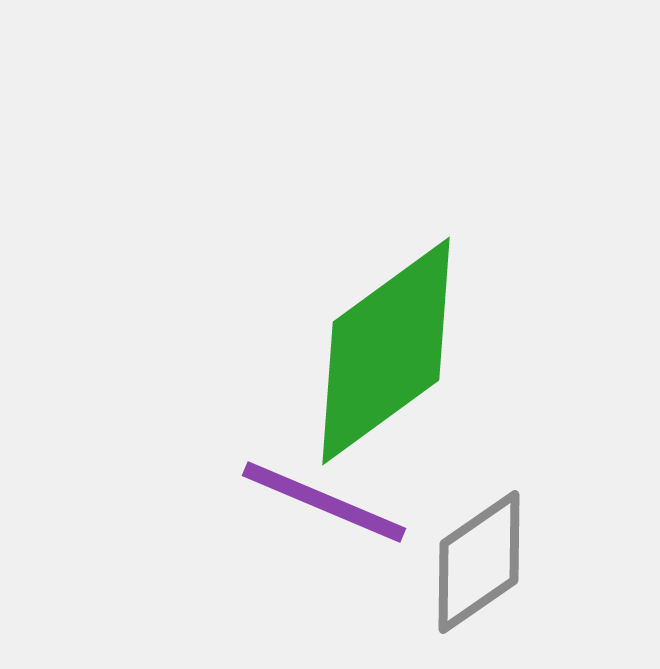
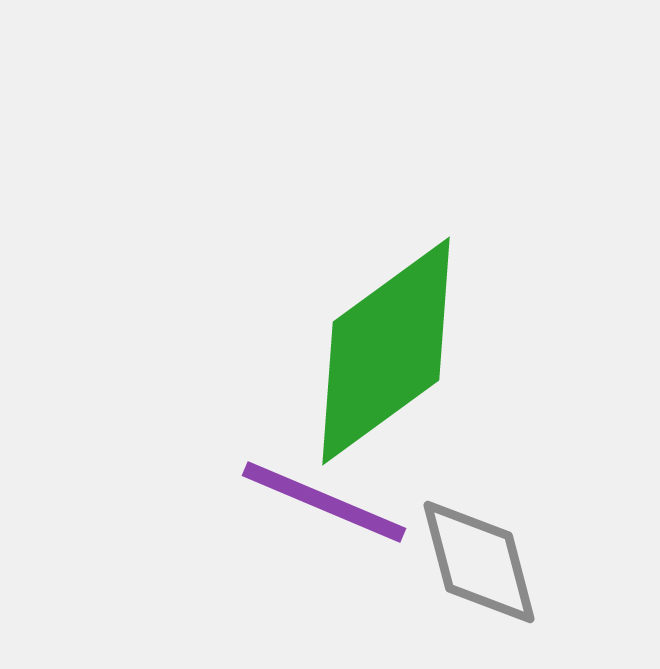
gray diamond: rotated 70 degrees counterclockwise
